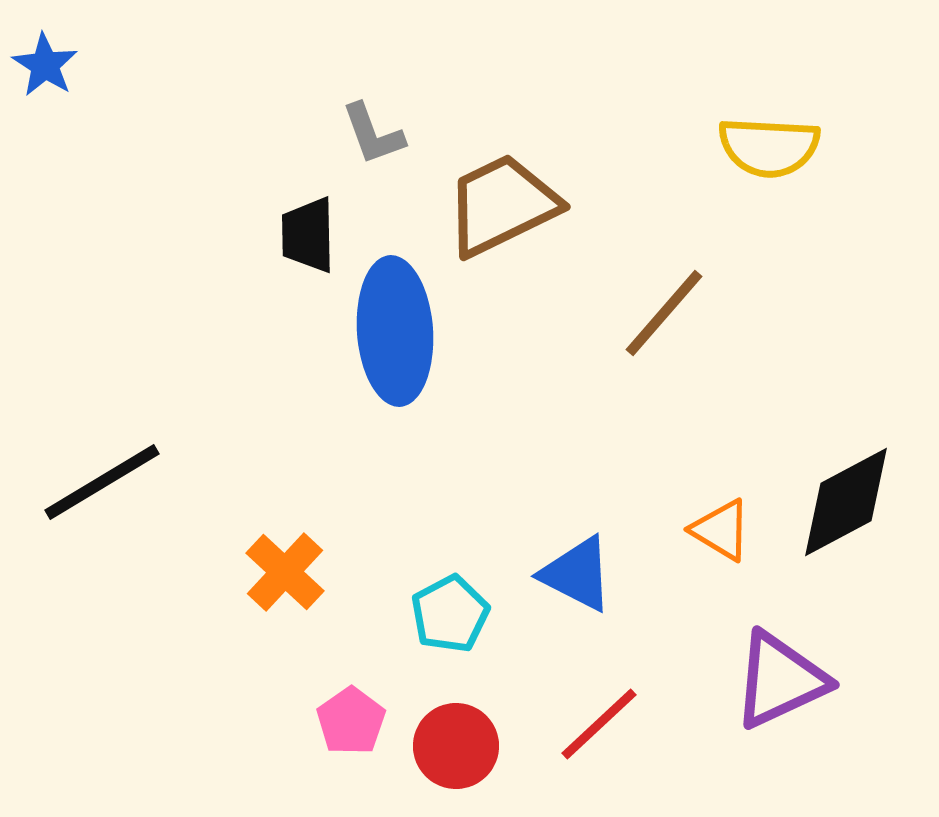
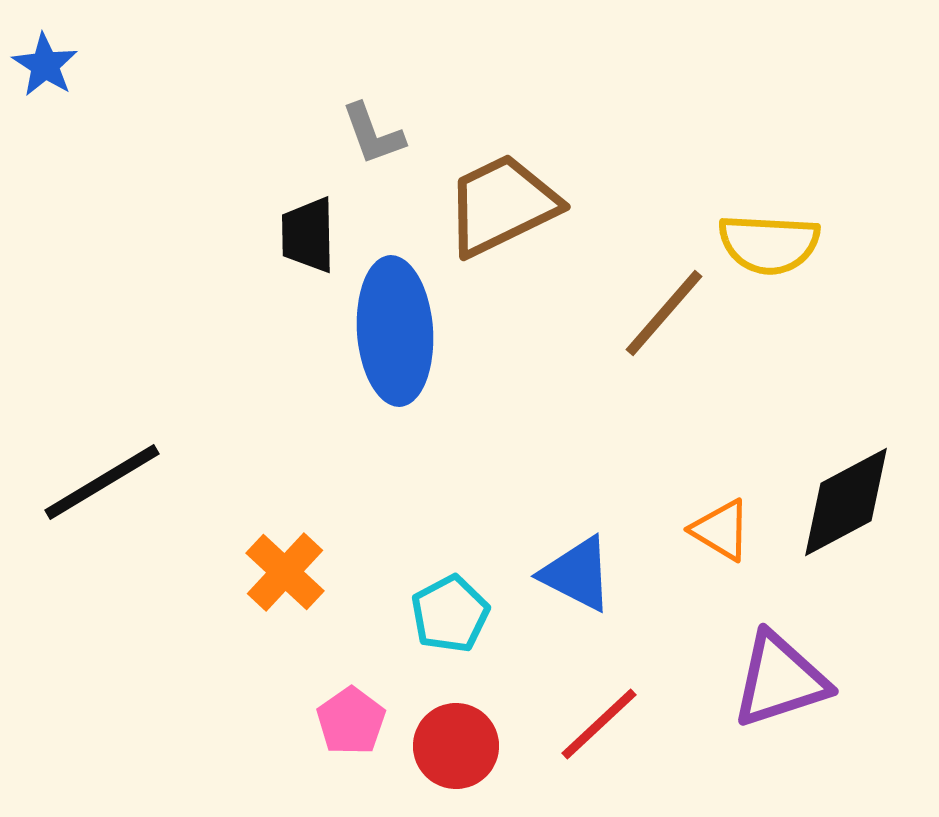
yellow semicircle: moved 97 px down
purple triangle: rotated 7 degrees clockwise
